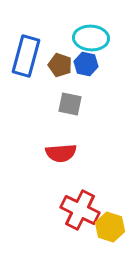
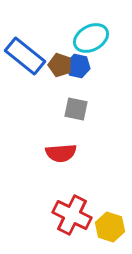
cyan ellipse: rotated 32 degrees counterclockwise
blue rectangle: moved 1 px left; rotated 66 degrees counterclockwise
blue hexagon: moved 8 px left, 2 px down
gray square: moved 6 px right, 5 px down
red cross: moved 8 px left, 5 px down
